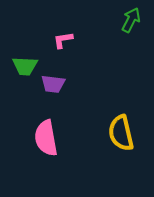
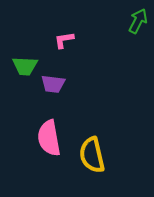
green arrow: moved 7 px right, 1 px down
pink L-shape: moved 1 px right
yellow semicircle: moved 29 px left, 22 px down
pink semicircle: moved 3 px right
